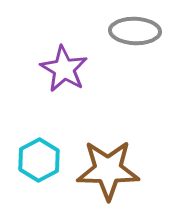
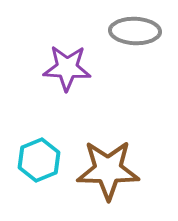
purple star: moved 3 px right, 1 px up; rotated 27 degrees counterclockwise
cyan hexagon: rotated 6 degrees clockwise
